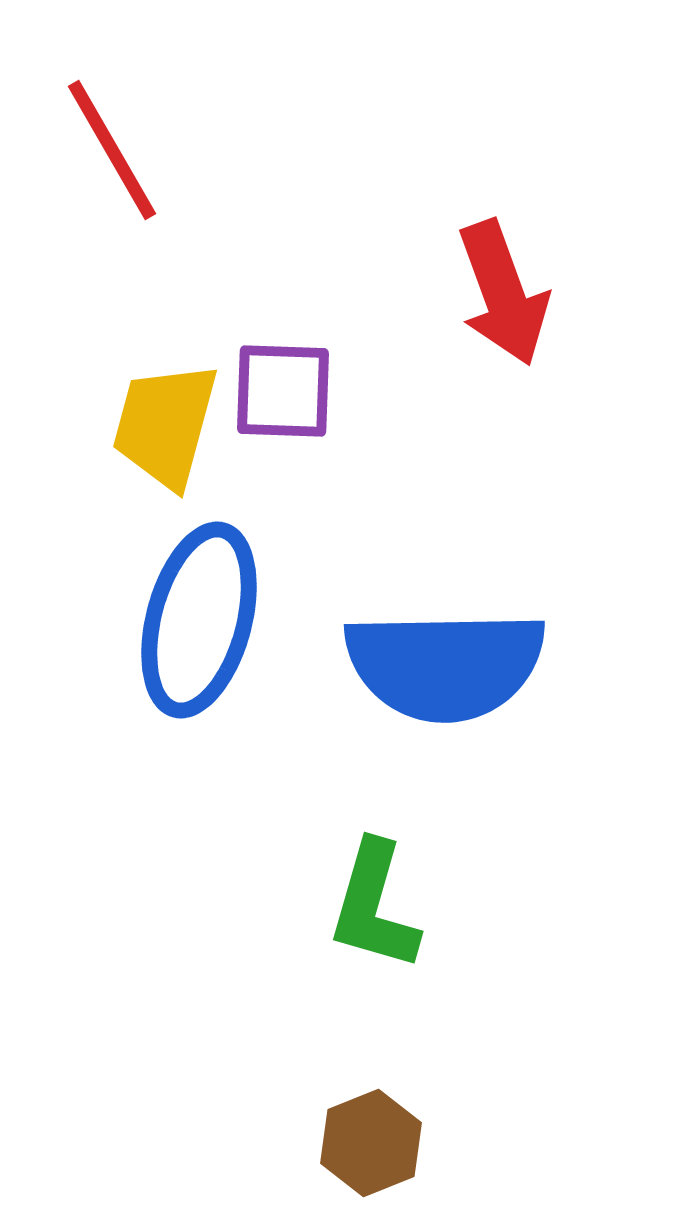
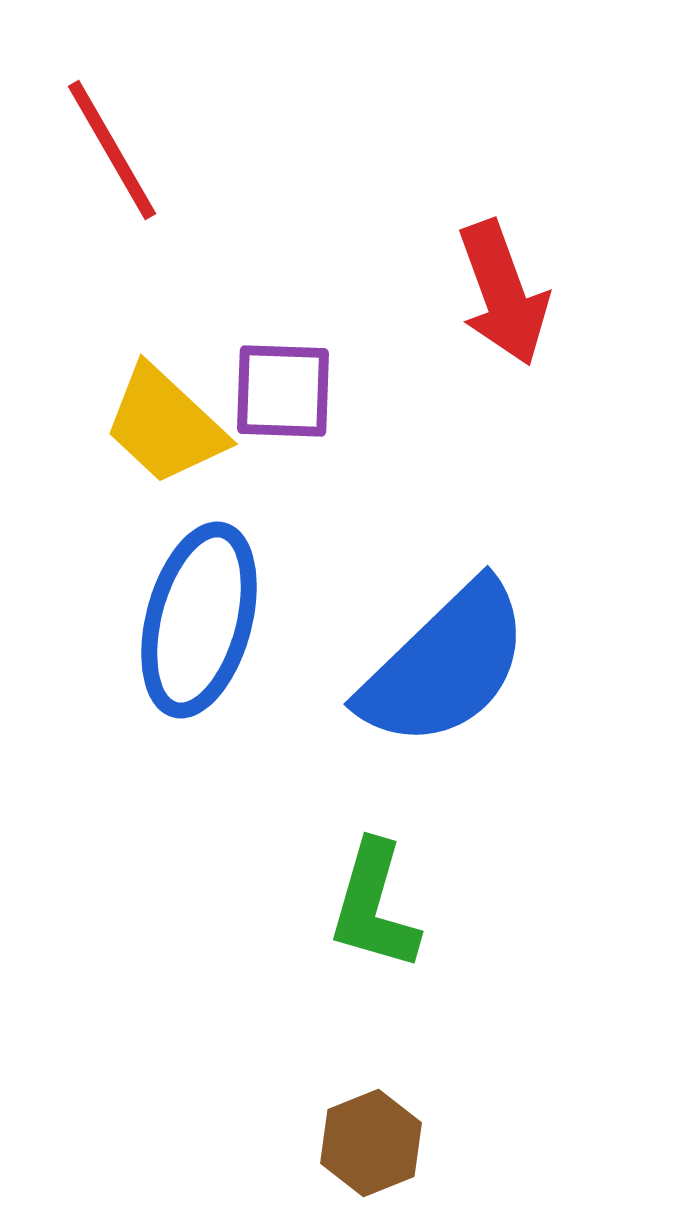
yellow trapezoid: rotated 62 degrees counterclockwise
blue semicircle: rotated 43 degrees counterclockwise
